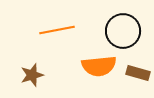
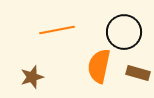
black circle: moved 1 px right, 1 px down
orange semicircle: rotated 108 degrees clockwise
brown star: moved 2 px down
